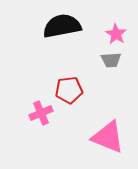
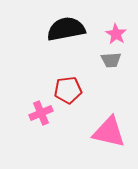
black semicircle: moved 4 px right, 3 px down
red pentagon: moved 1 px left
pink triangle: moved 1 px right, 5 px up; rotated 9 degrees counterclockwise
